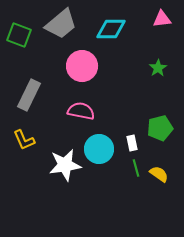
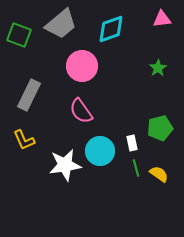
cyan diamond: rotated 20 degrees counterclockwise
pink semicircle: rotated 136 degrees counterclockwise
cyan circle: moved 1 px right, 2 px down
